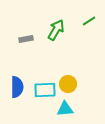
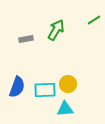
green line: moved 5 px right, 1 px up
blue semicircle: rotated 20 degrees clockwise
